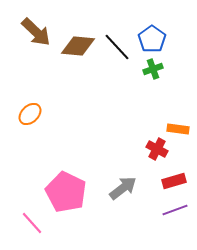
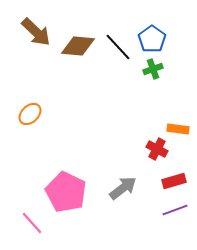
black line: moved 1 px right
